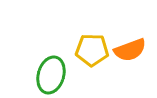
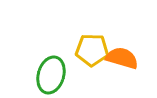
orange semicircle: moved 8 px left, 8 px down; rotated 144 degrees counterclockwise
